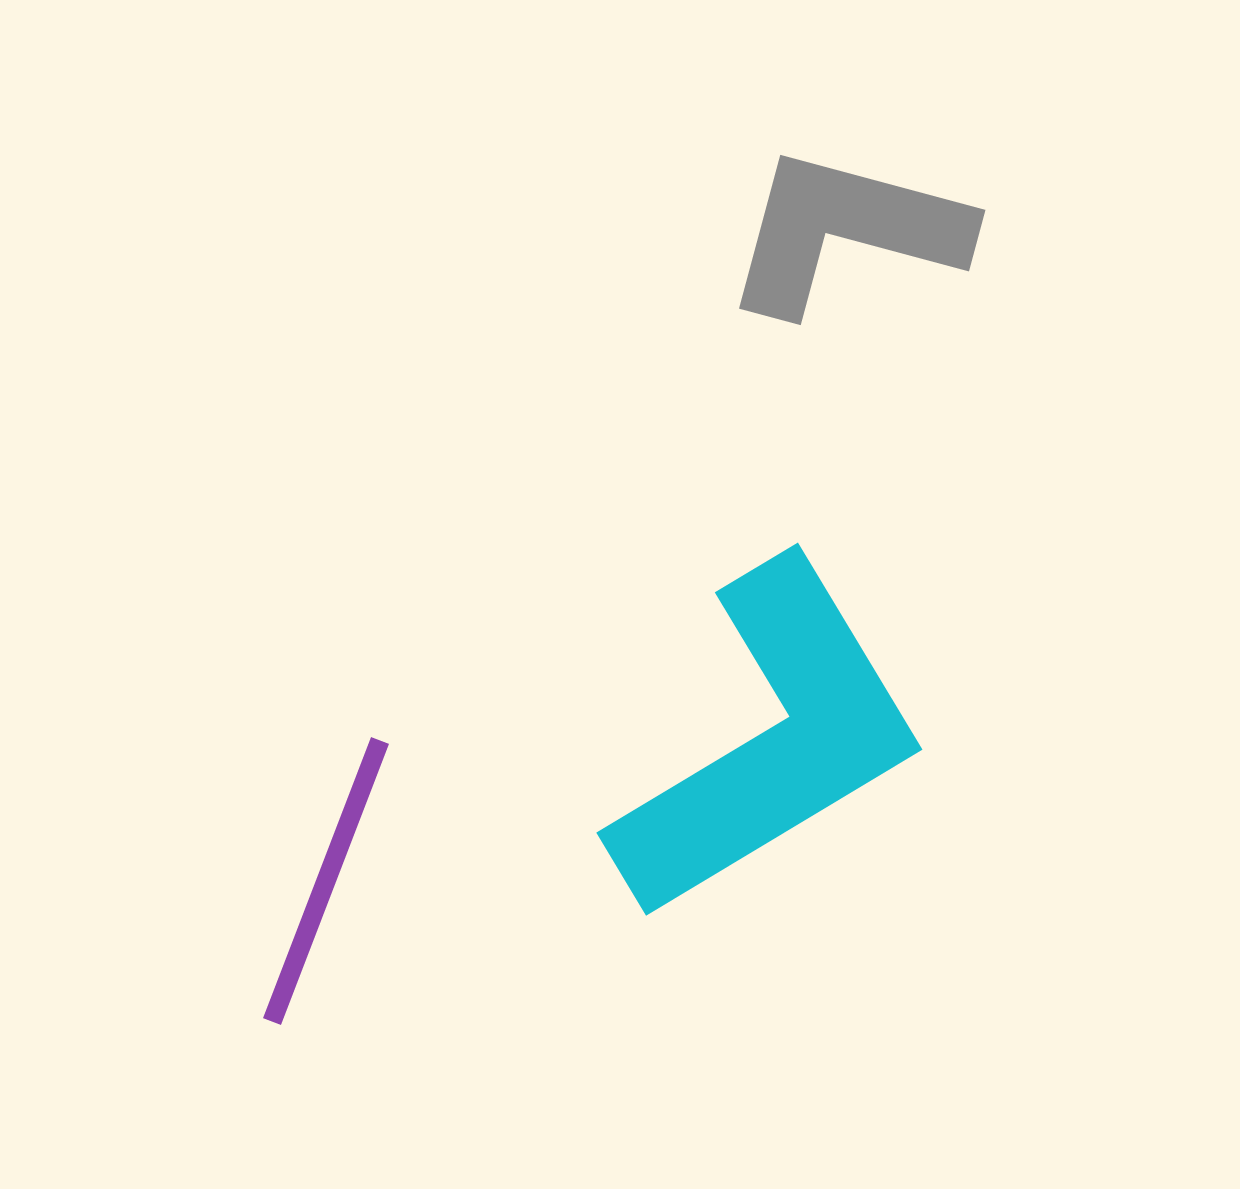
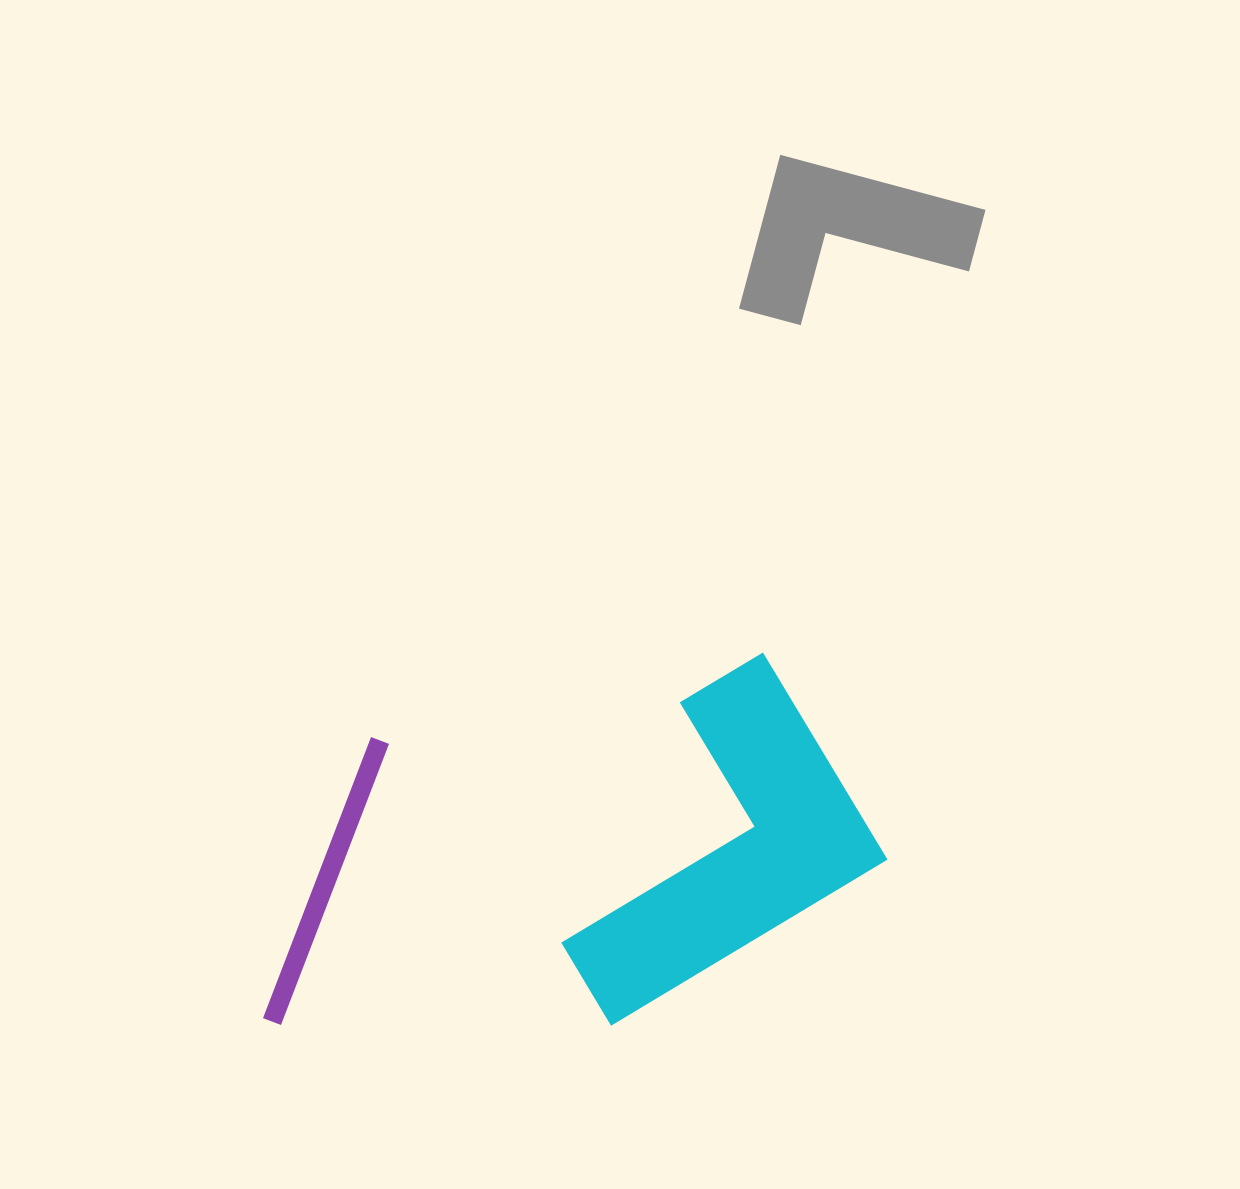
cyan L-shape: moved 35 px left, 110 px down
